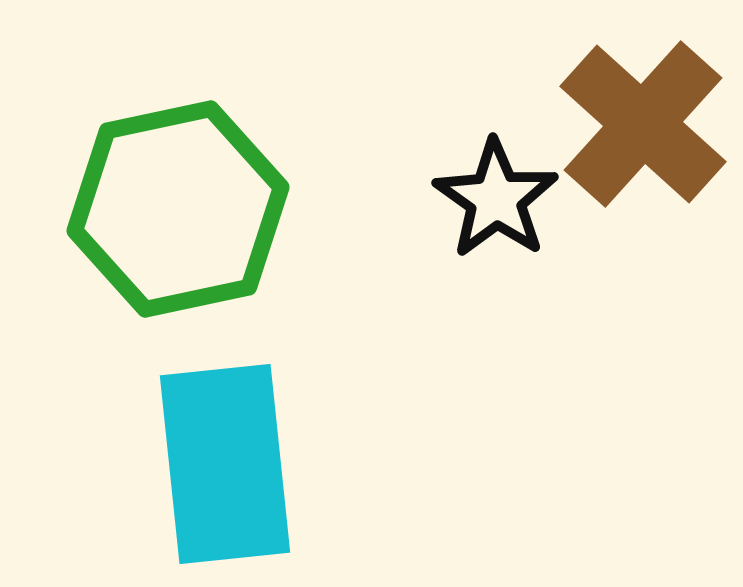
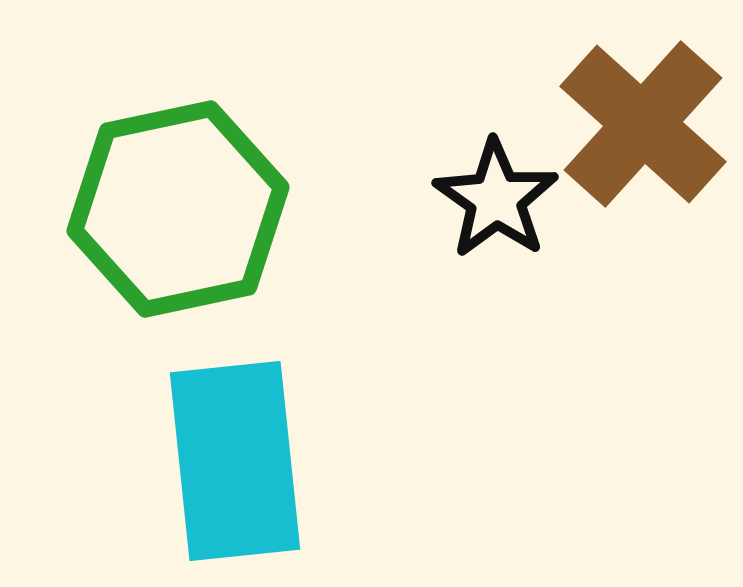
cyan rectangle: moved 10 px right, 3 px up
